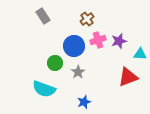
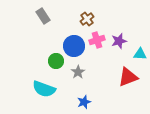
pink cross: moved 1 px left
green circle: moved 1 px right, 2 px up
